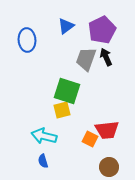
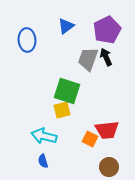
purple pentagon: moved 5 px right
gray trapezoid: moved 2 px right
